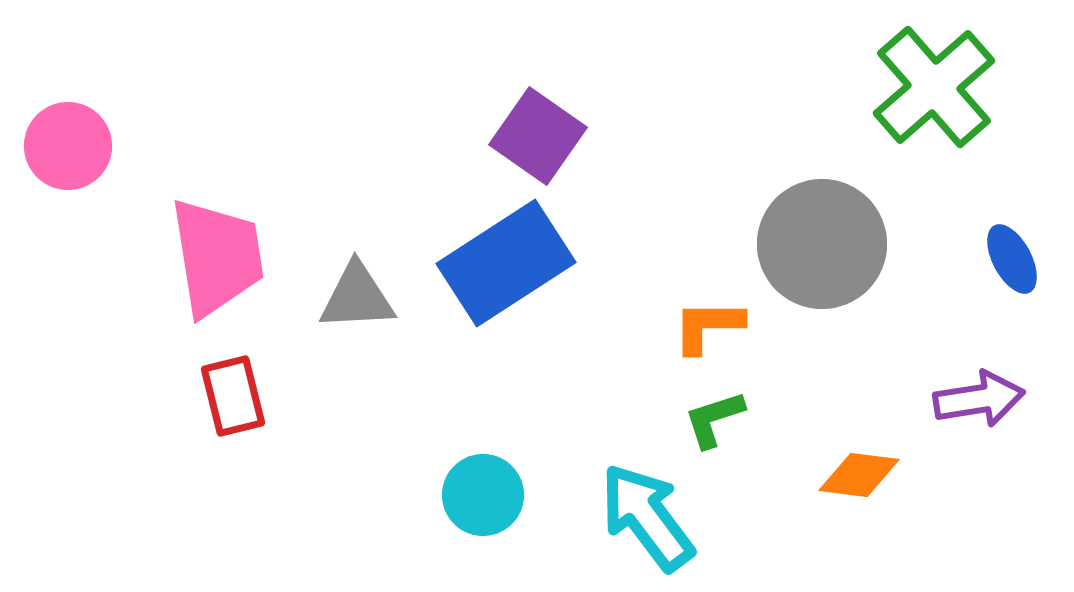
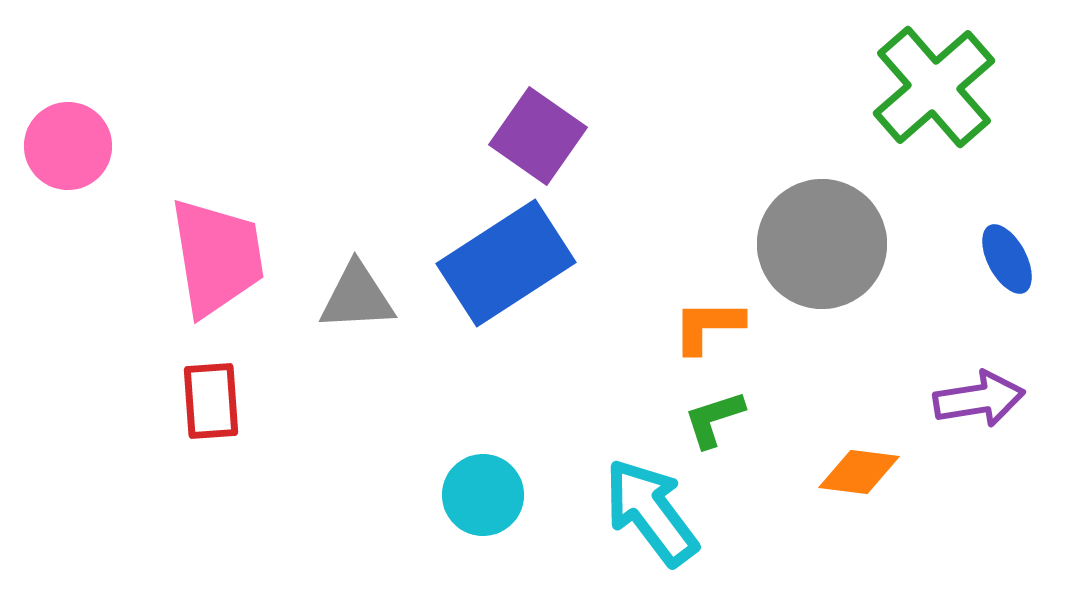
blue ellipse: moved 5 px left
red rectangle: moved 22 px left, 5 px down; rotated 10 degrees clockwise
orange diamond: moved 3 px up
cyan arrow: moved 4 px right, 5 px up
